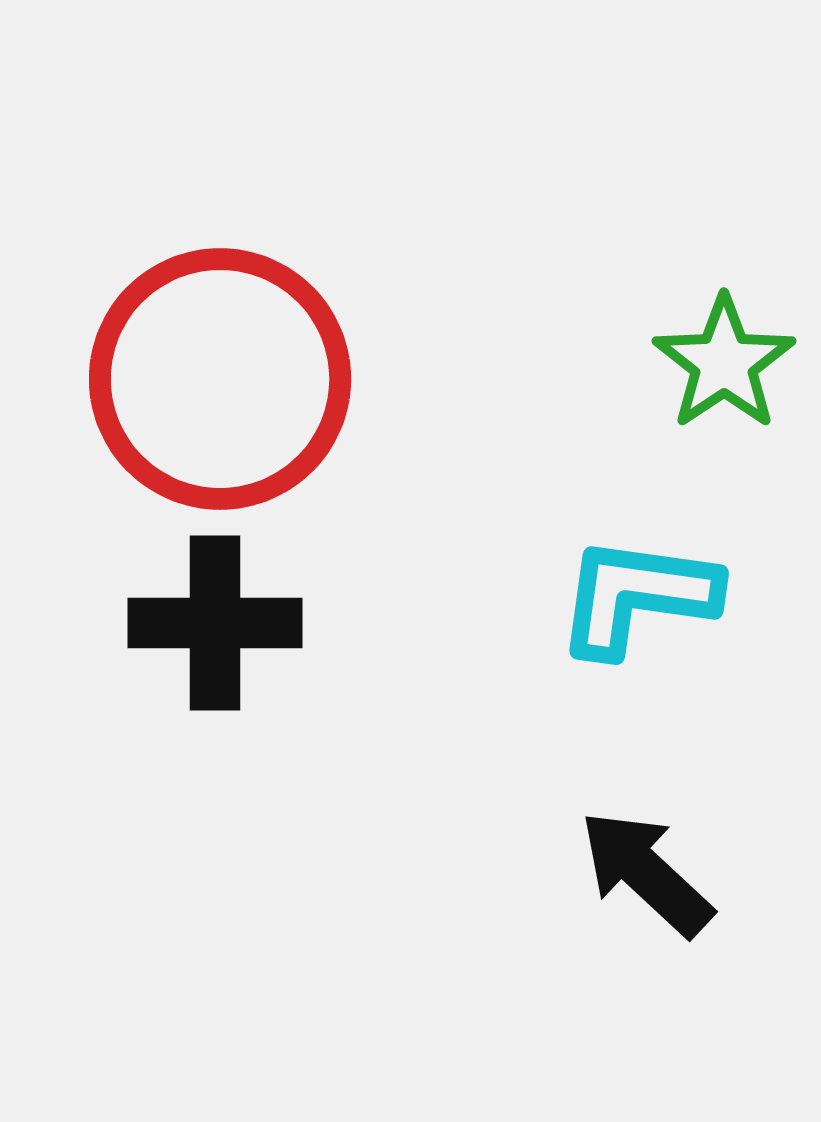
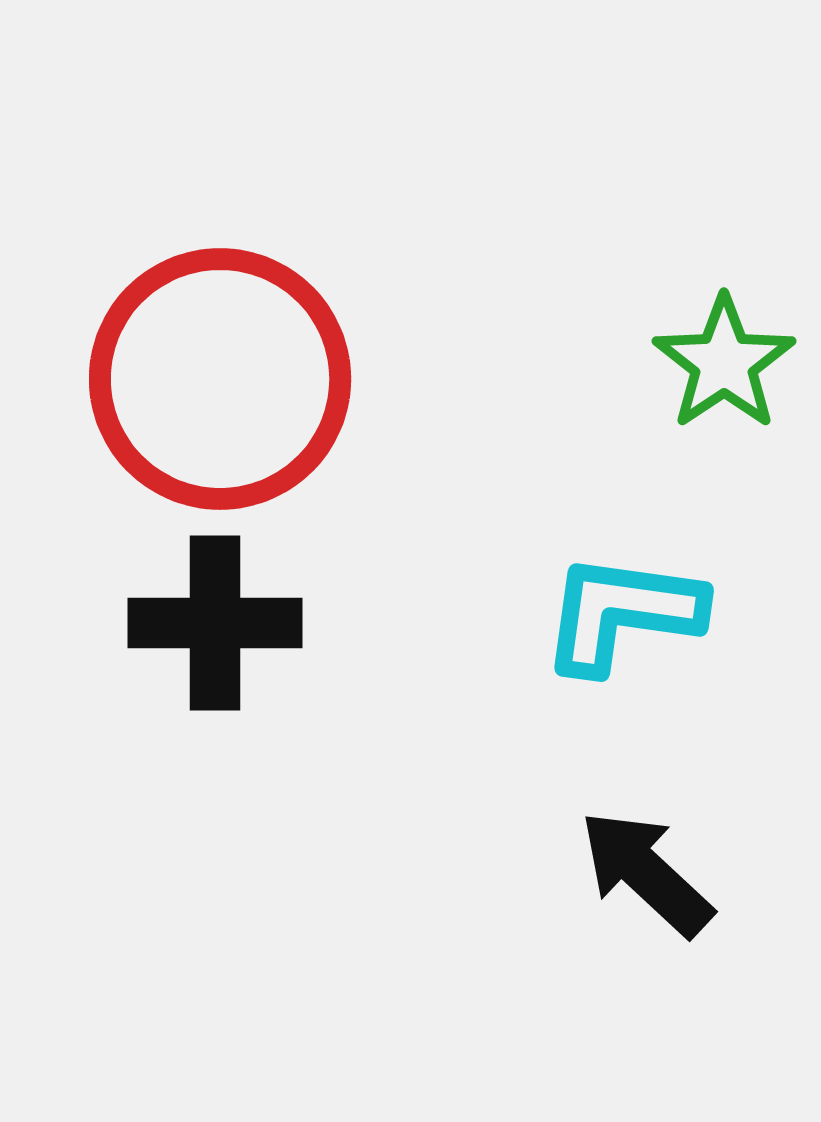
cyan L-shape: moved 15 px left, 17 px down
